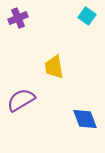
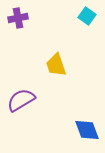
purple cross: rotated 12 degrees clockwise
yellow trapezoid: moved 2 px right, 2 px up; rotated 10 degrees counterclockwise
blue diamond: moved 2 px right, 11 px down
